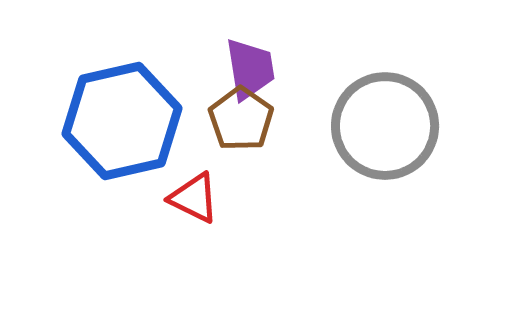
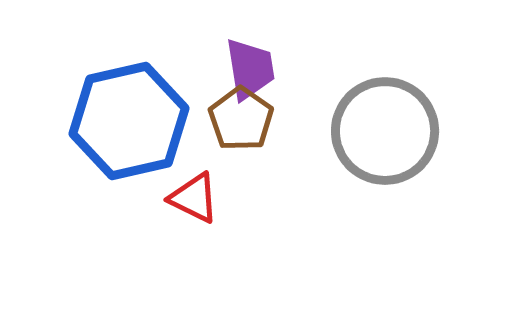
blue hexagon: moved 7 px right
gray circle: moved 5 px down
